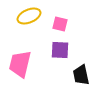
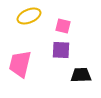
pink square: moved 3 px right, 2 px down
purple square: moved 1 px right
black trapezoid: rotated 100 degrees clockwise
